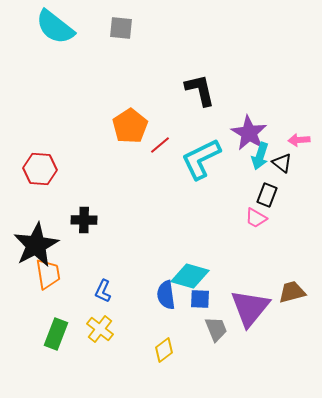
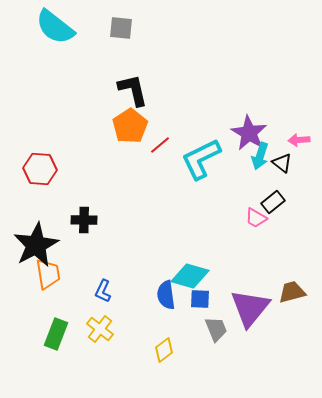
black L-shape: moved 67 px left
black rectangle: moved 6 px right, 7 px down; rotated 30 degrees clockwise
